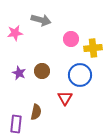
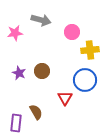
pink circle: moved 1 px right, 7 px up
yellow cross: moved 3 px left, 2 px down
blue circle: moved 5 px right, 5 px down
brown semicircle: rotated 42 degrees counterclockwise
purple rectangle: moved 1 px up
